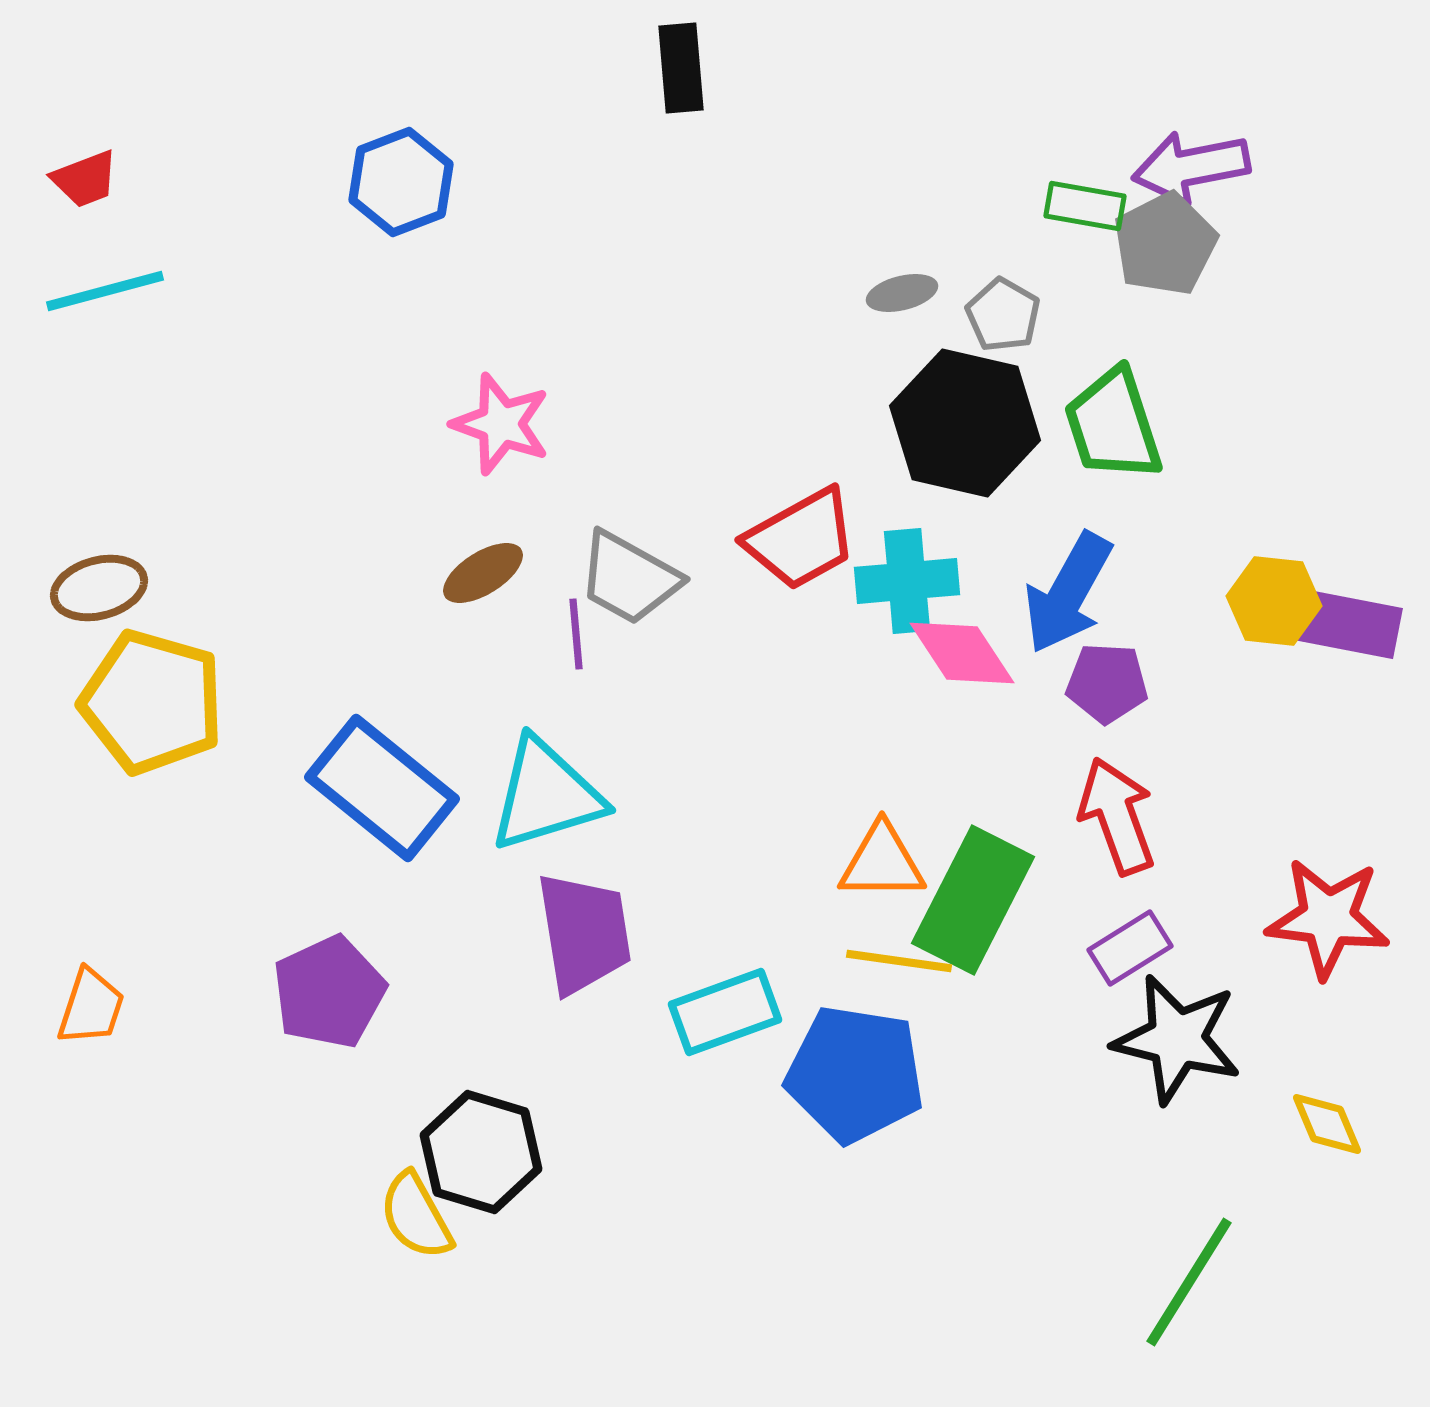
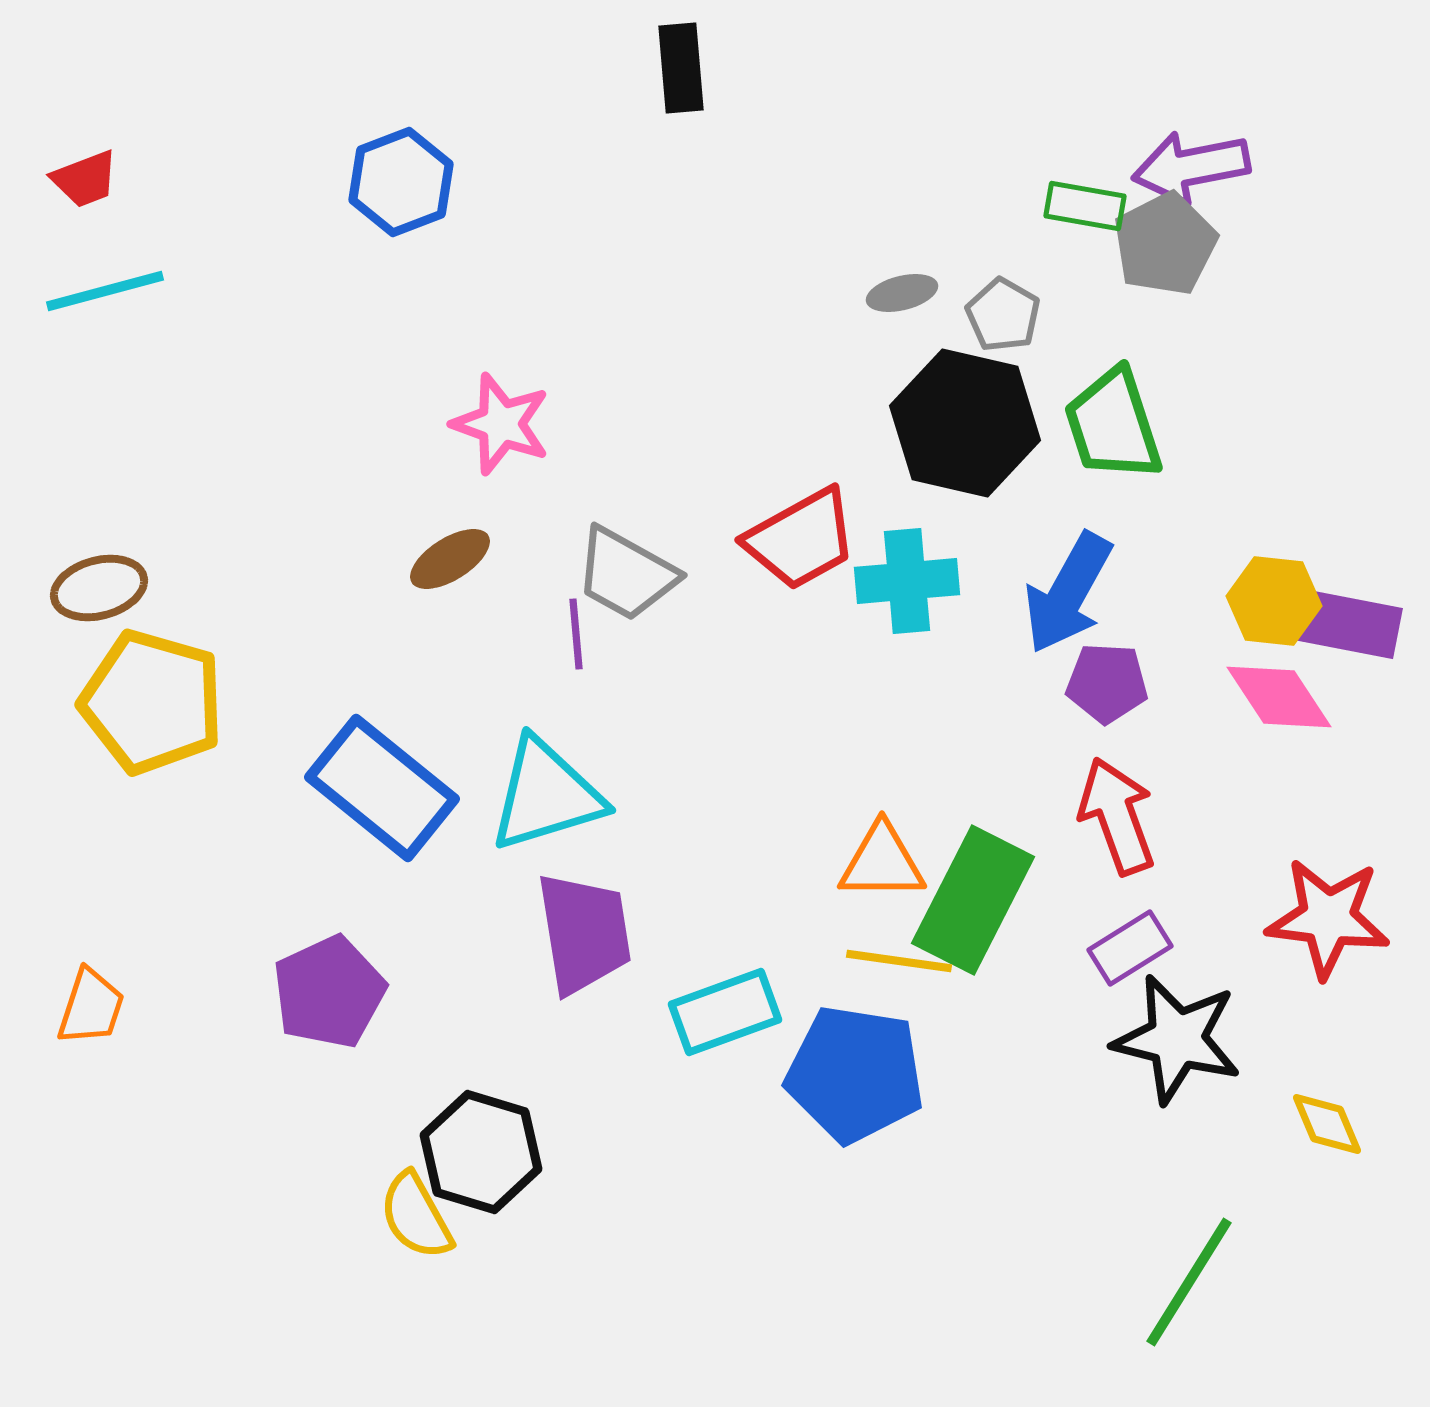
brown ellipse at (483, 573): moved 33 px left, 14 px up
gray trapezoid at (629, 578): moved 3 px left, 4 px up
pink diamond at (962, 653): moved 317 px right, 44 px down
